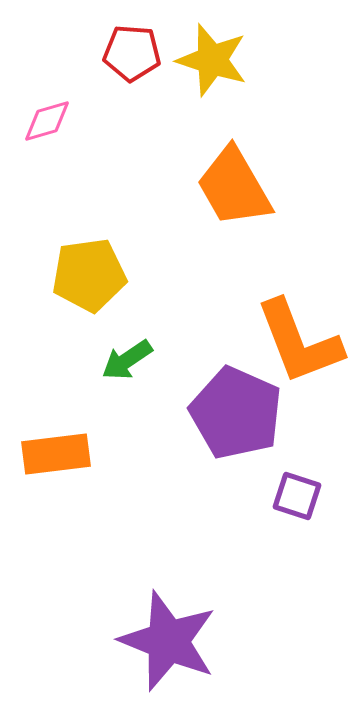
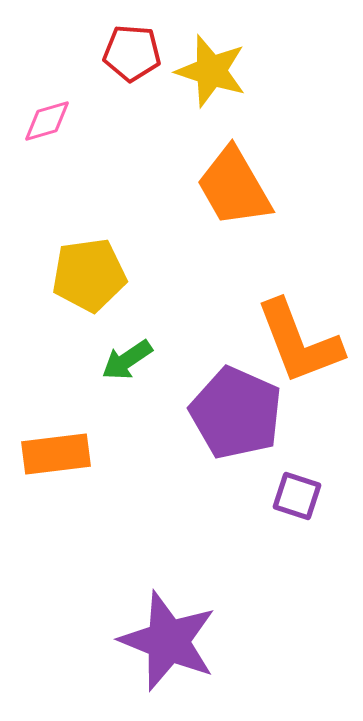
yellow star: moved 1 px left, 11 px down
